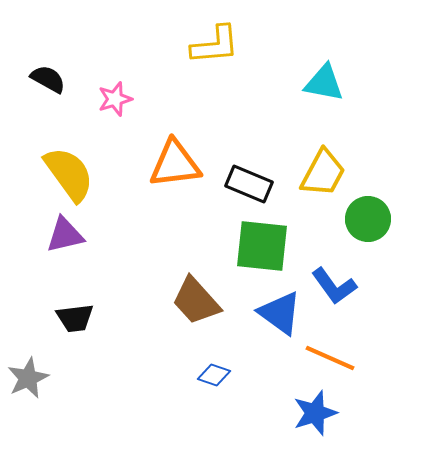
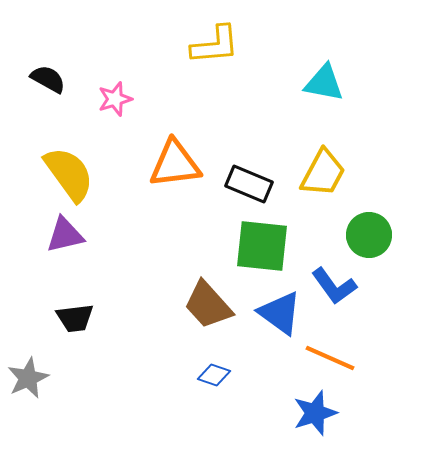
green circle: moved 1 px right, 16 px down
brown trapezoid: moved 12 px right, 4 px down
